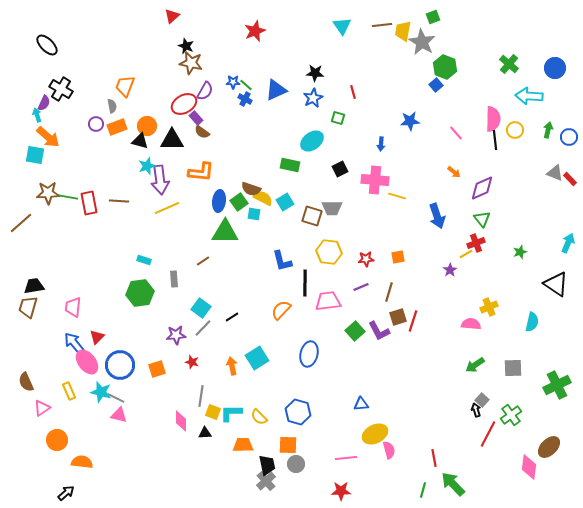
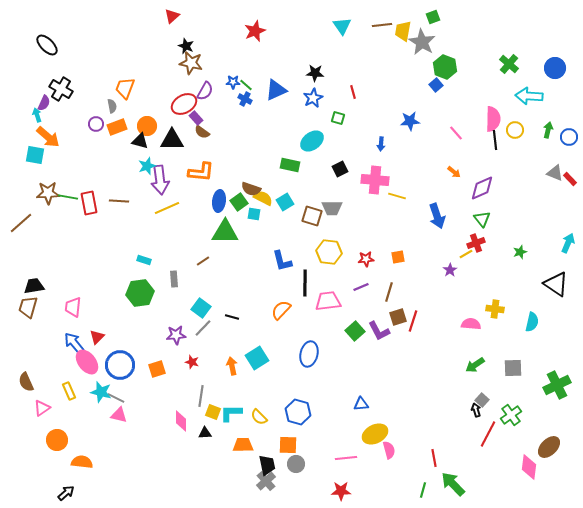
orange trapezoid at (125, 86): moved 2 px down
yellow cross at (489, 307): moved 6 px right, 2 px down; rotated 30 degrees clockwise
black line at (232, 317): rotated 48 degrees clockwise
